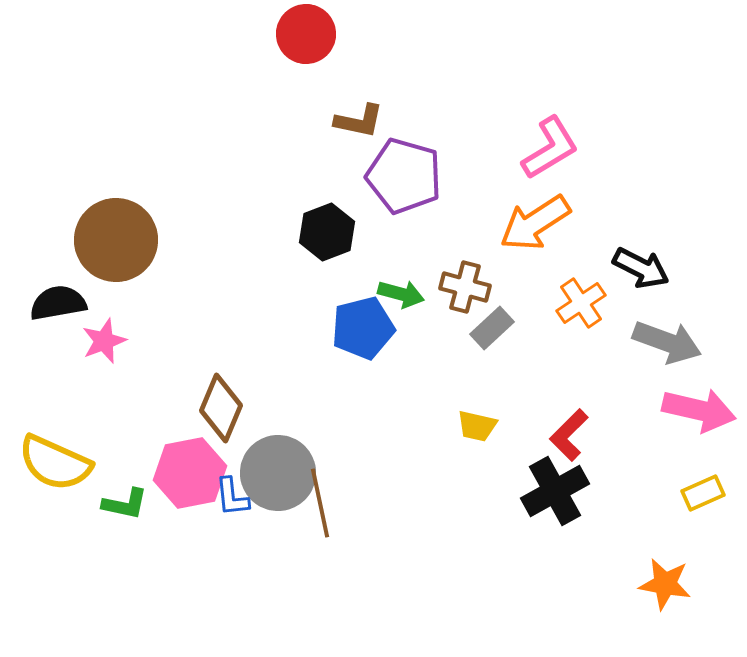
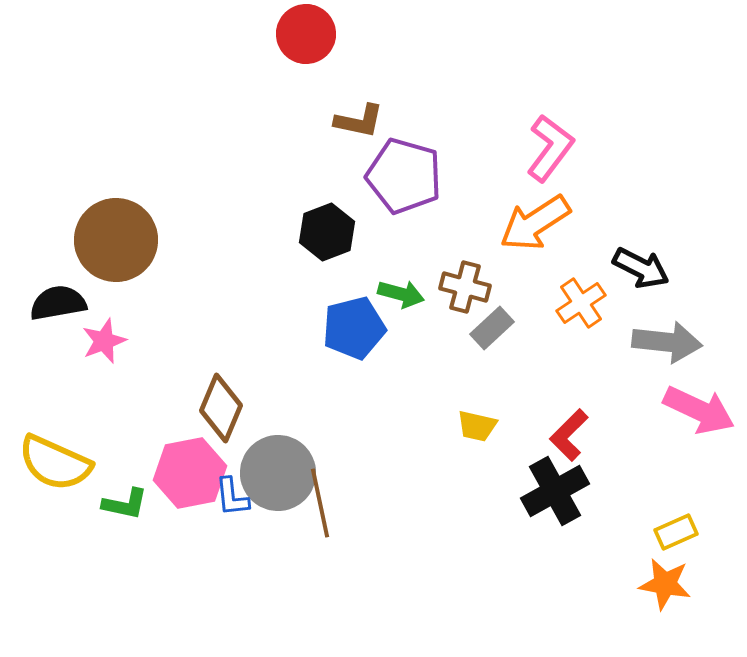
pink L-shape: rotated 22 degrees counterclockwise
blue pentagon: moved 9 px left
gray arrow: rotated 14 degrees counterclockwise
pink arrow: rotated 12 degrees clockwise
yellow rectangle: moved 27 px left, 39 px down
